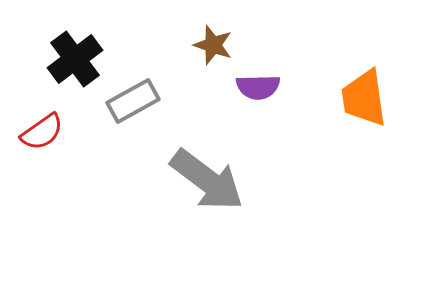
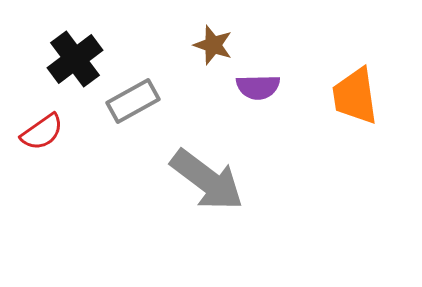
orange trapezoid: moved 9 px left, 2 px up
